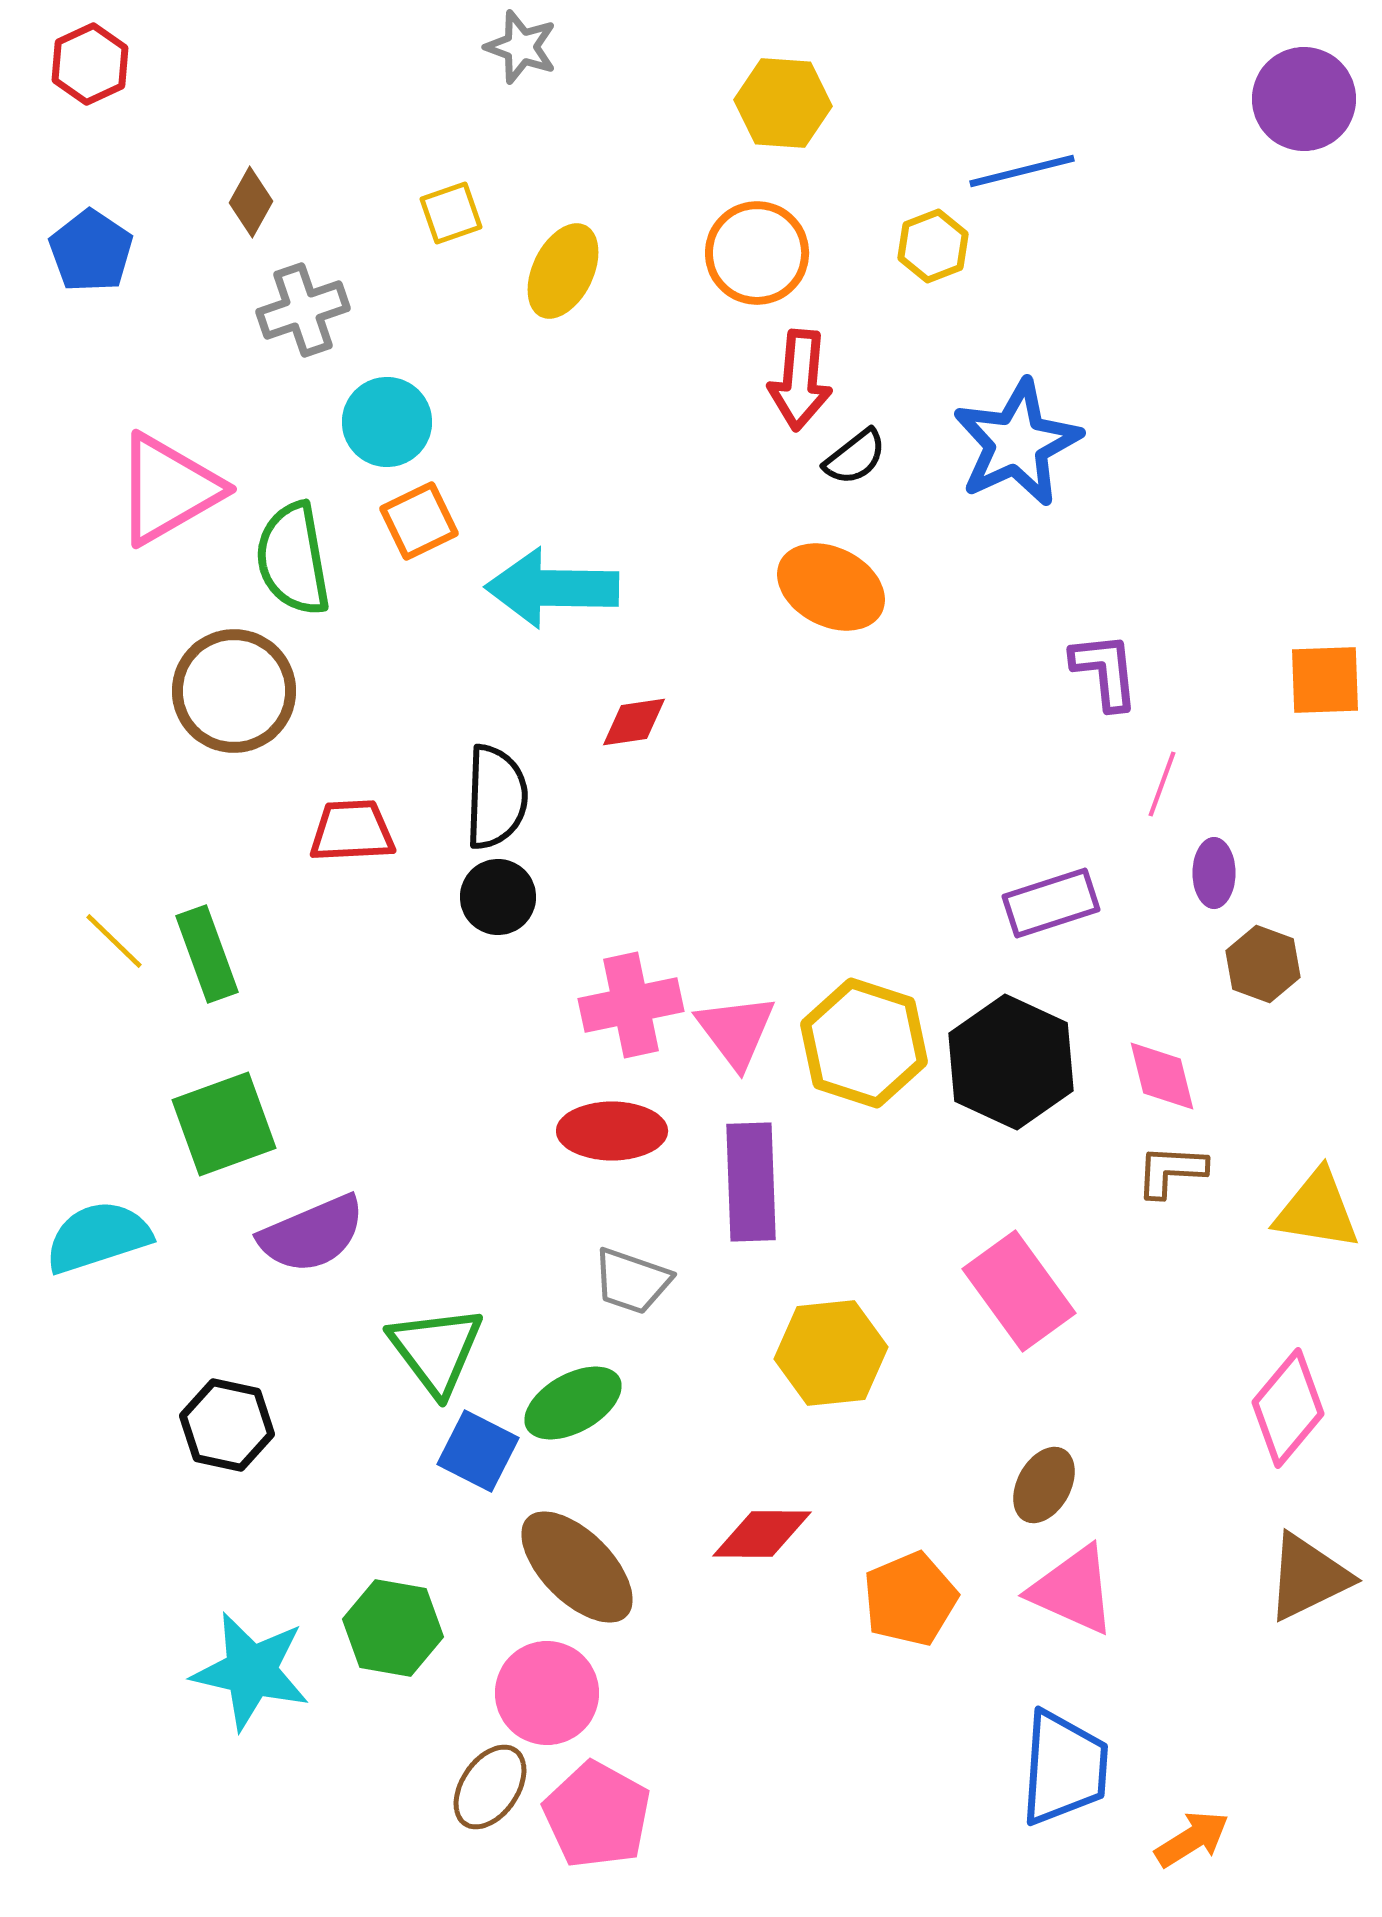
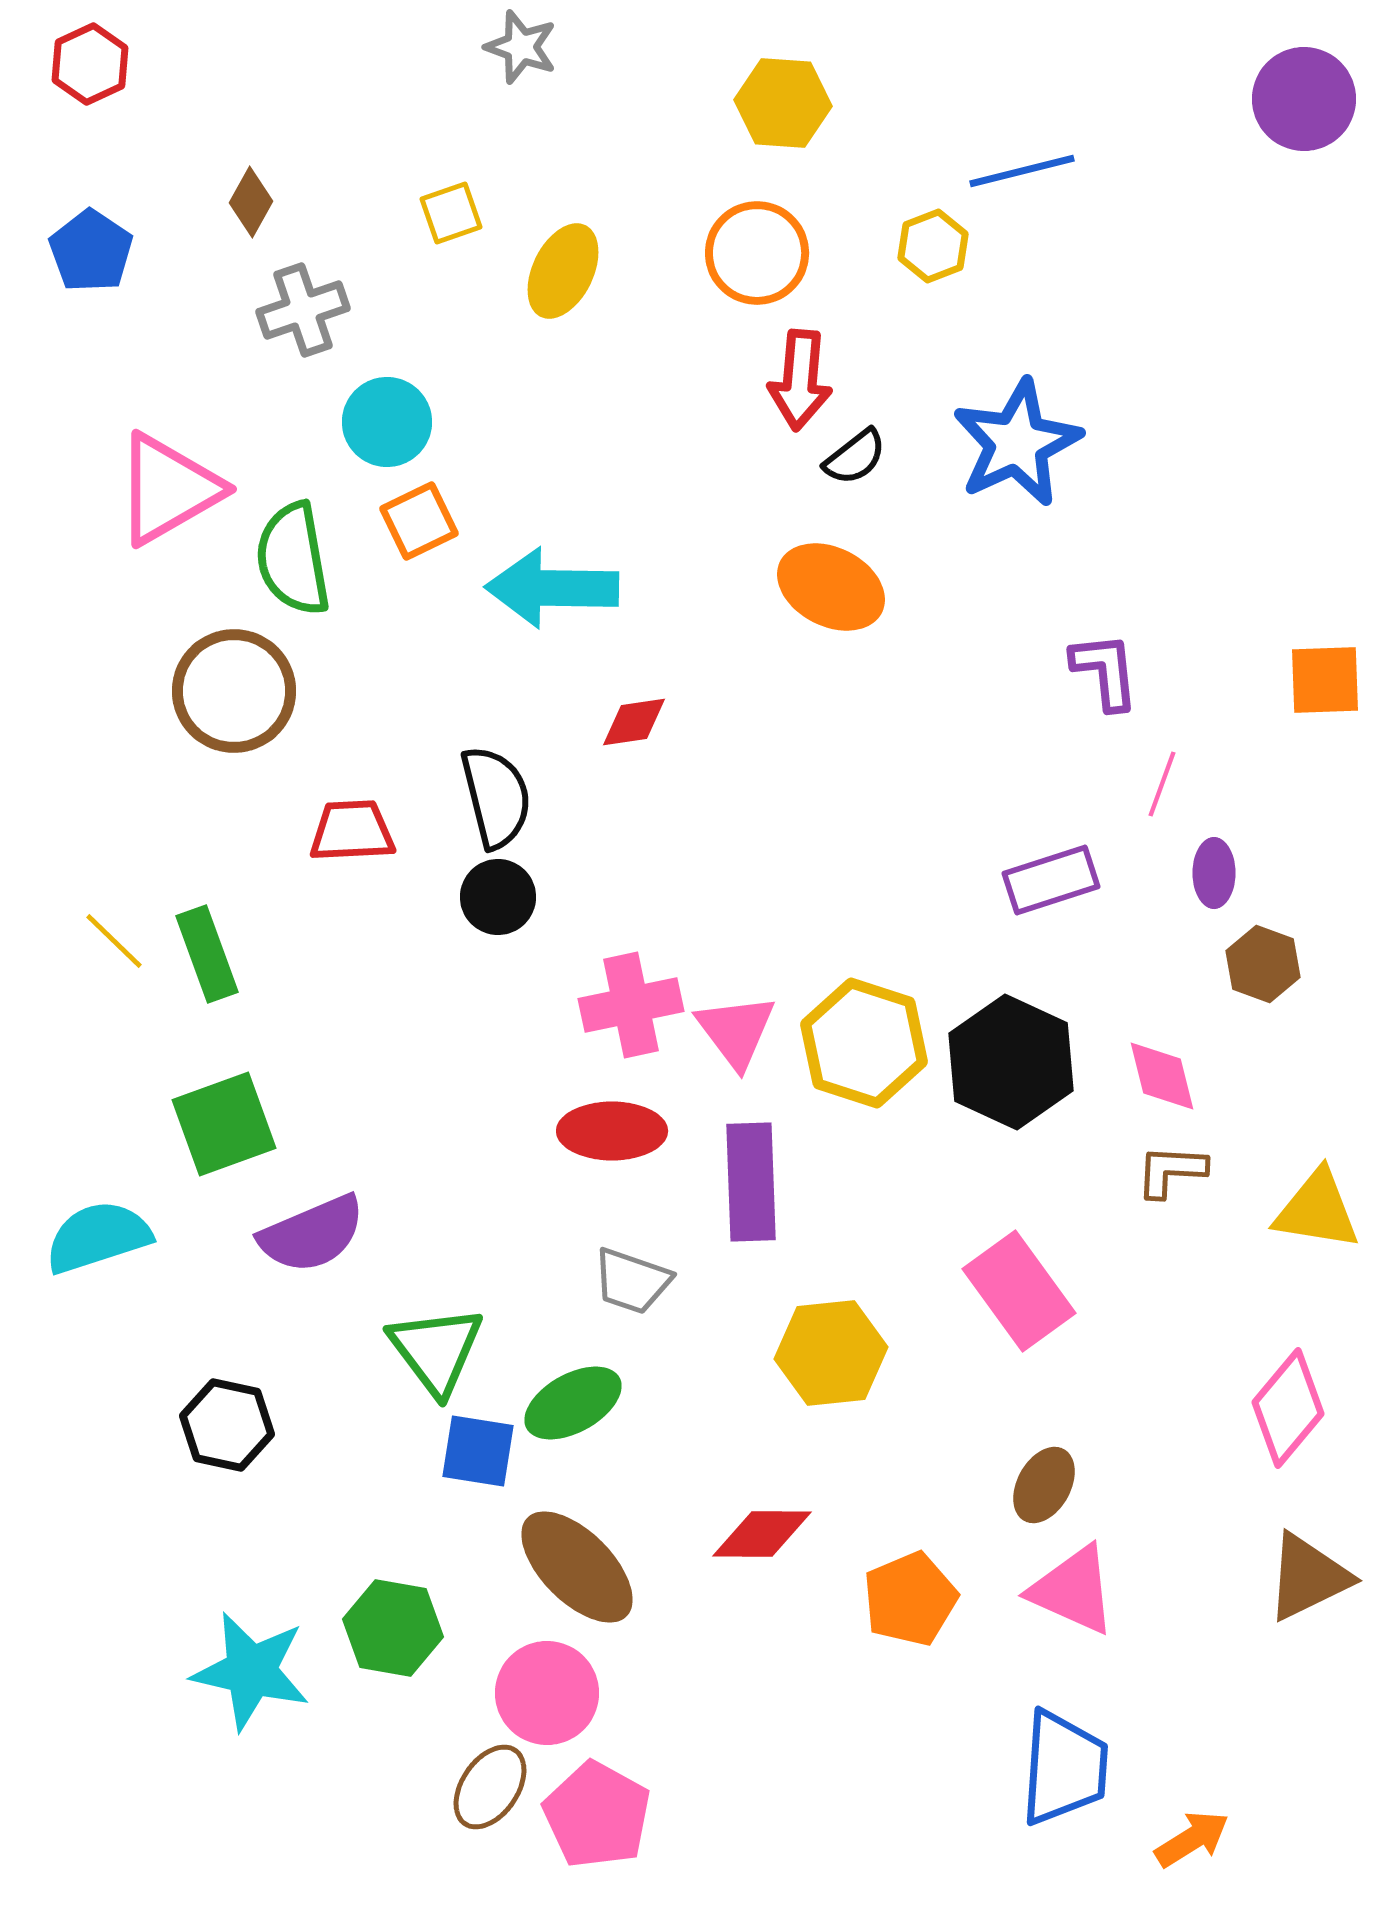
black semicircle at (496, 797): rotated 16 degrees counterclockwise
purple rectangle at (1051, 903): moved 23 px up
blue square at (478, 1451): rotated 18 degrees counterclockwise
